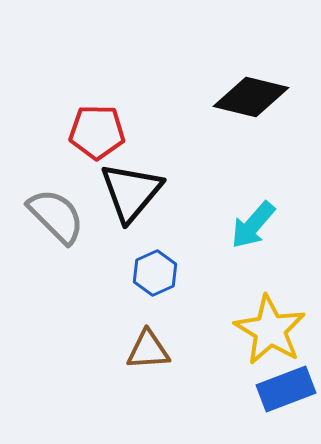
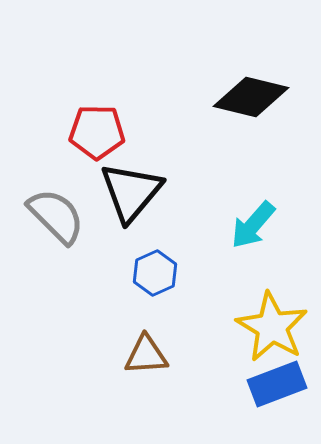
yellow star: moved 2 px right, 3 px up
brown triangle: moved 2 px left, 5 px down
blue rectangle: moved 9 px left, 5 px up
